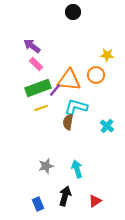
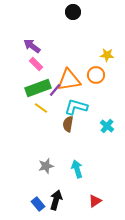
orange triangle: rotated 15 degrees counterclockwise
yellow line: rotated 56 degrees clockwise
brown semicircle: moved 2 px down
black arrow: moved 9 px left, 4 px down
blue rectangle: rotated 16 degrees counterclockwise
